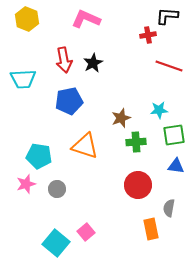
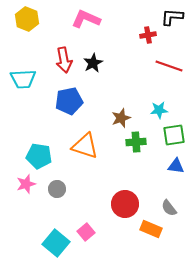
black L-shape: moved 5 px right, 1 px down
red circle: moved 13 px left, 19 px down
gray semicircle: rotated 48 degrees counterclockwise
orange rectangle: rotated 55 degrees counterclockwise
